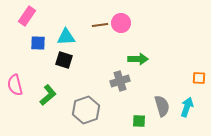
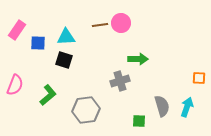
pink rectangle: moved 10 px left, 14 px down
pink semicircle: rotated 145 degrees counterclockwise
gray hexagon: rotated 12 degrees clockwise
